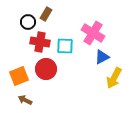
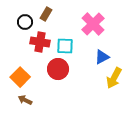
black circle: moved 3 px left
pink cross: moved 9 px up; rotated 15 degrees clockwise
red circle: moved 12 px right
orange square: moved 1 px right, 1 px down; rotated 24 degrees counterclockwise
